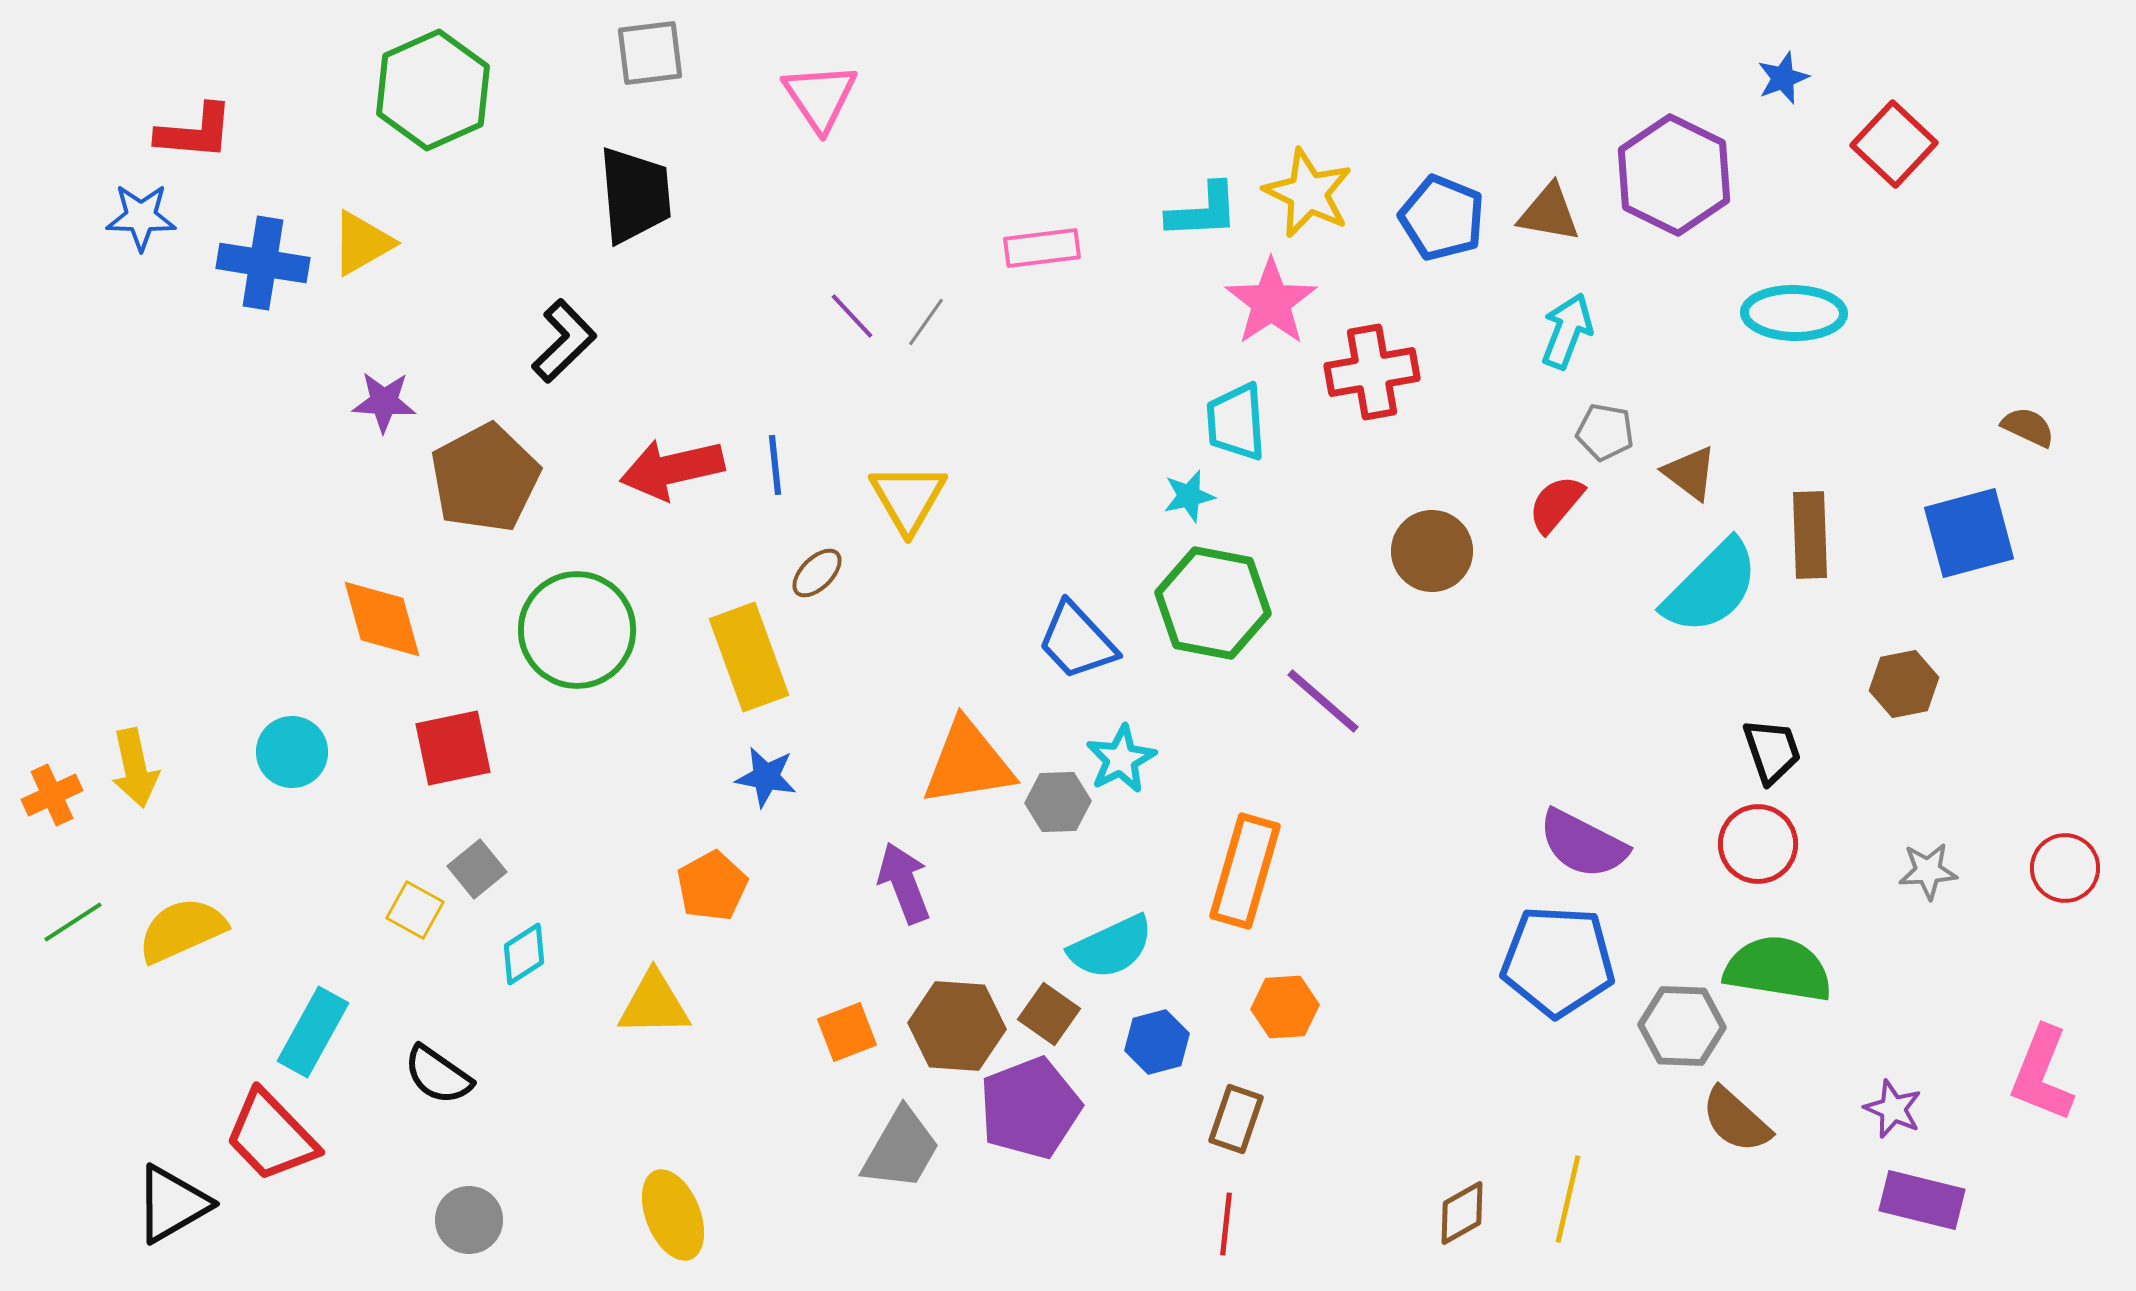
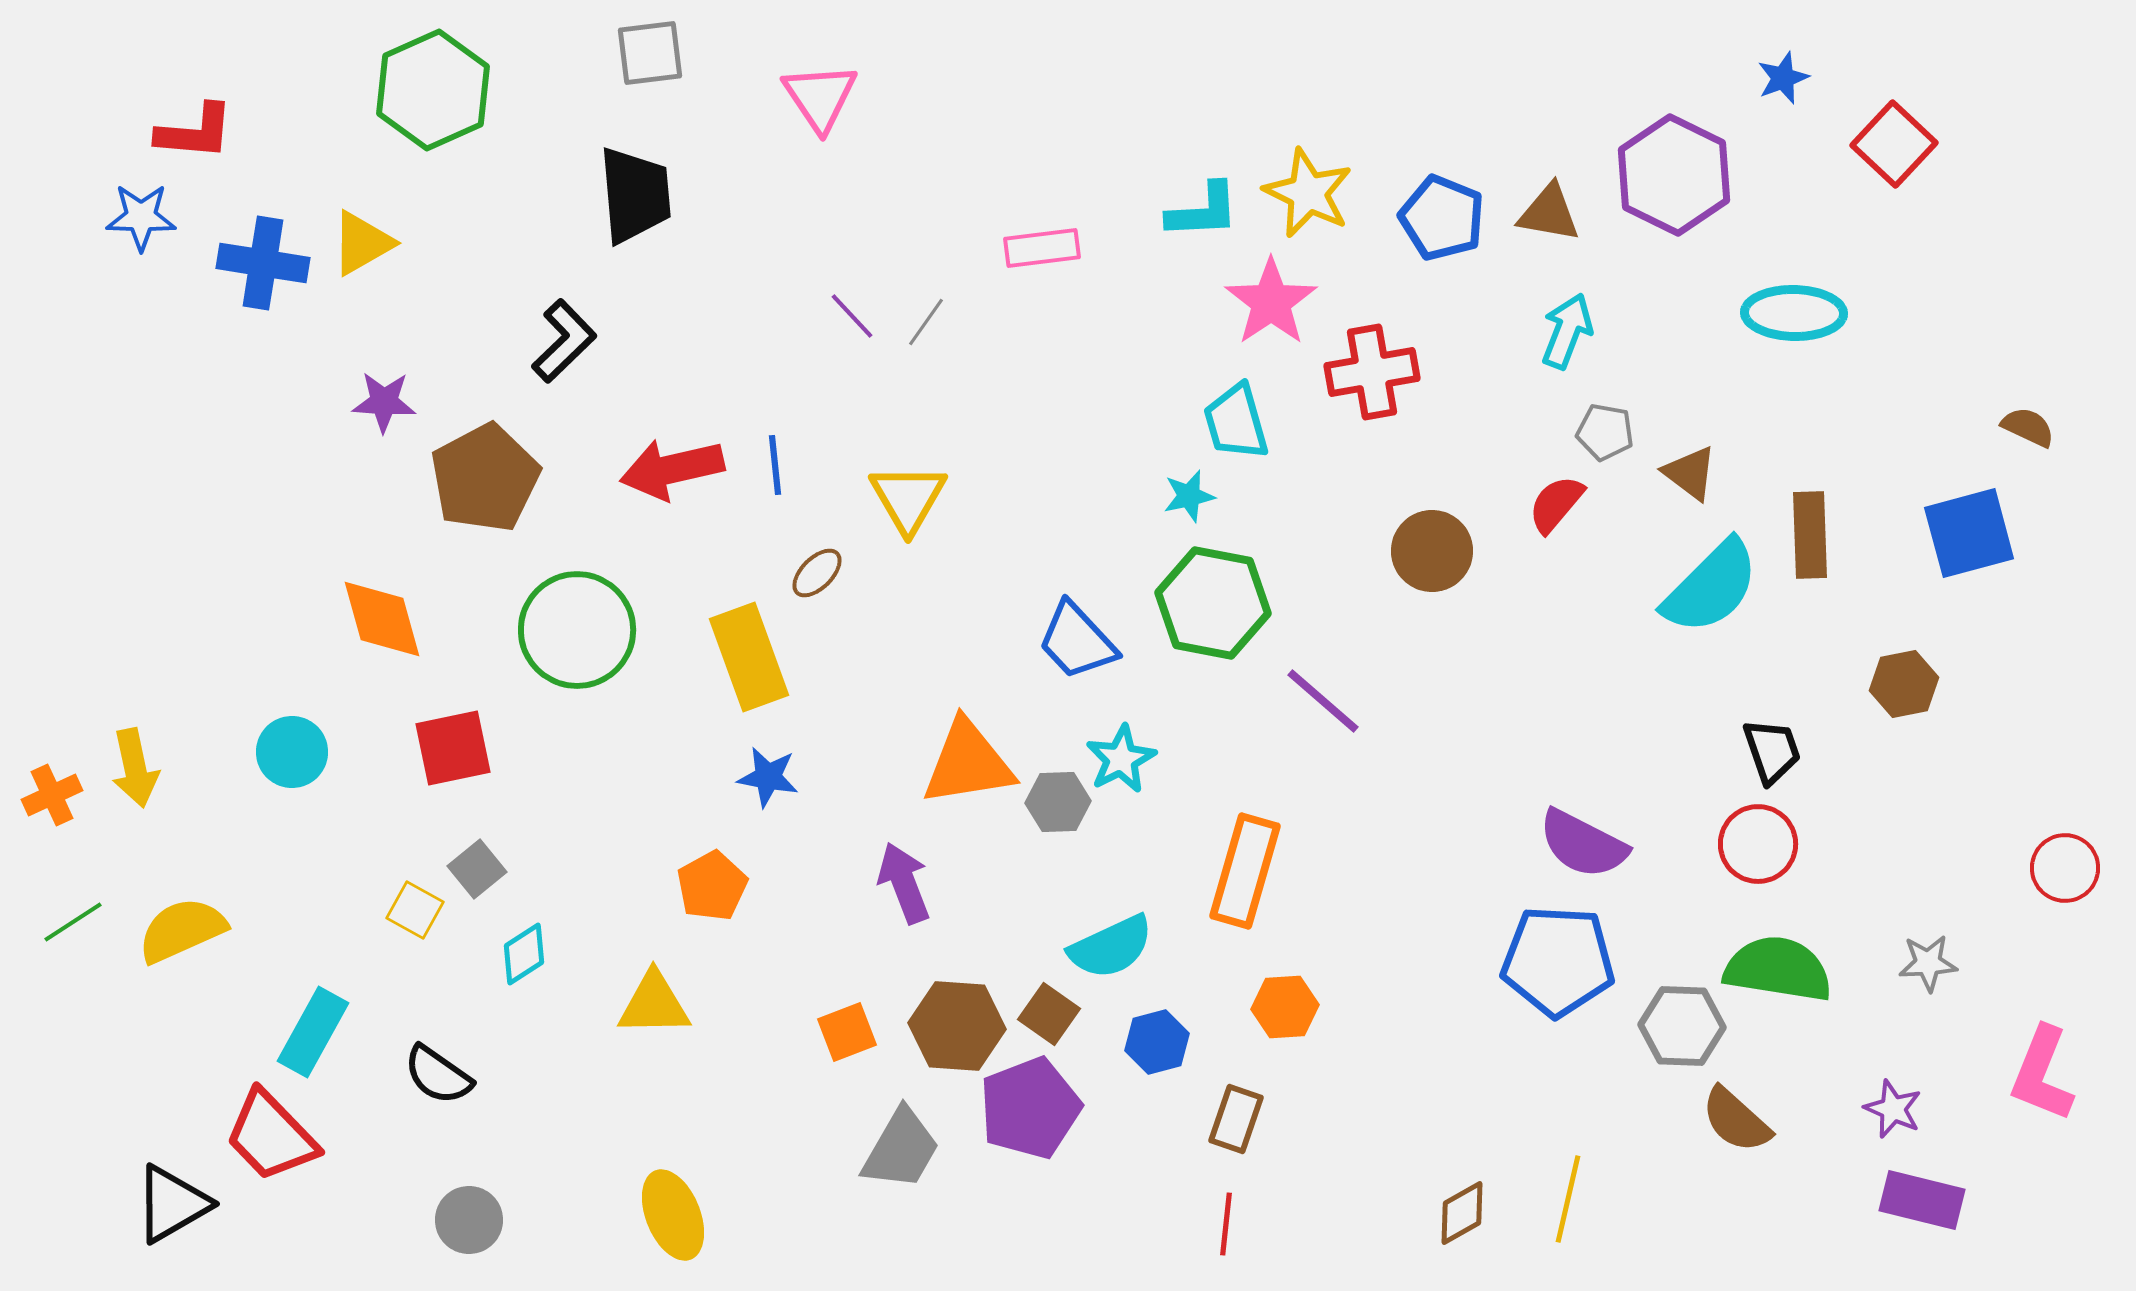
cyan trapezoid at (1236, 422): rotated 12 degrees counterclockwise
blue star at (766, 777): moved 2 px right
gray star at (1928, 871): moved 92 px down
